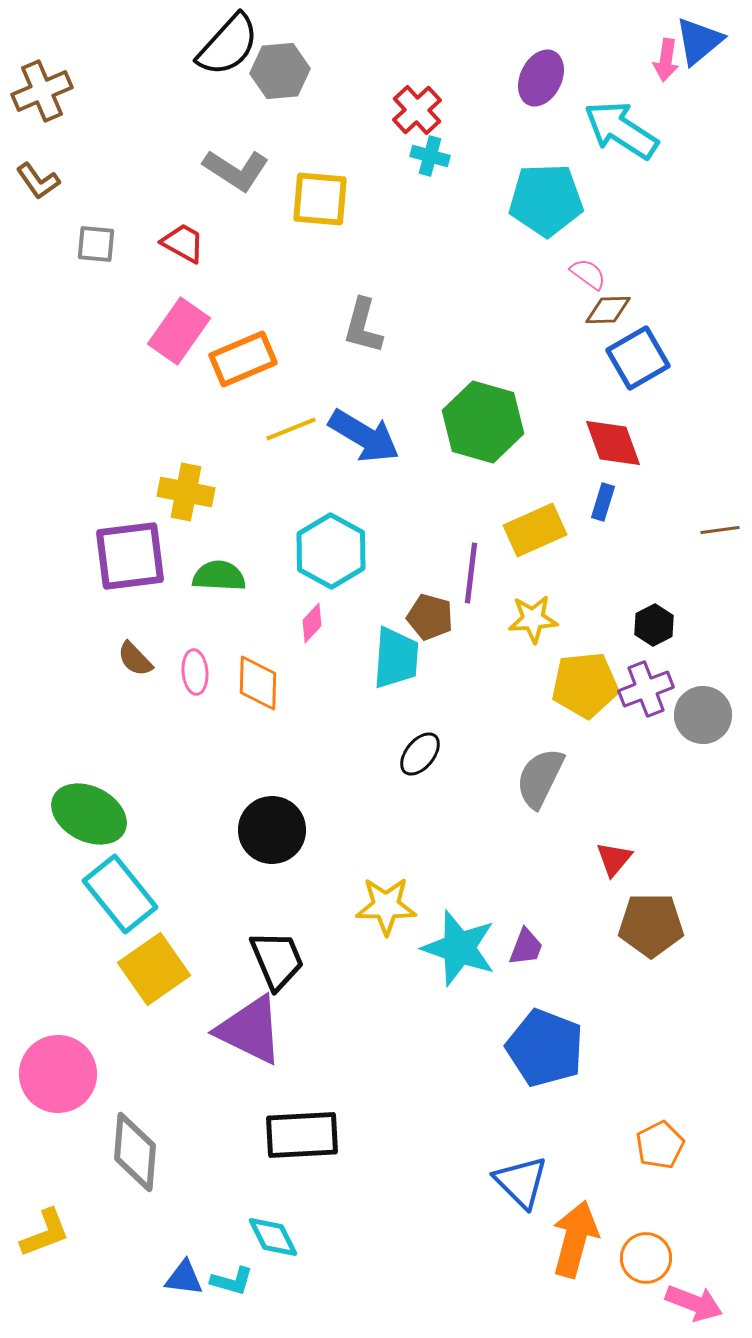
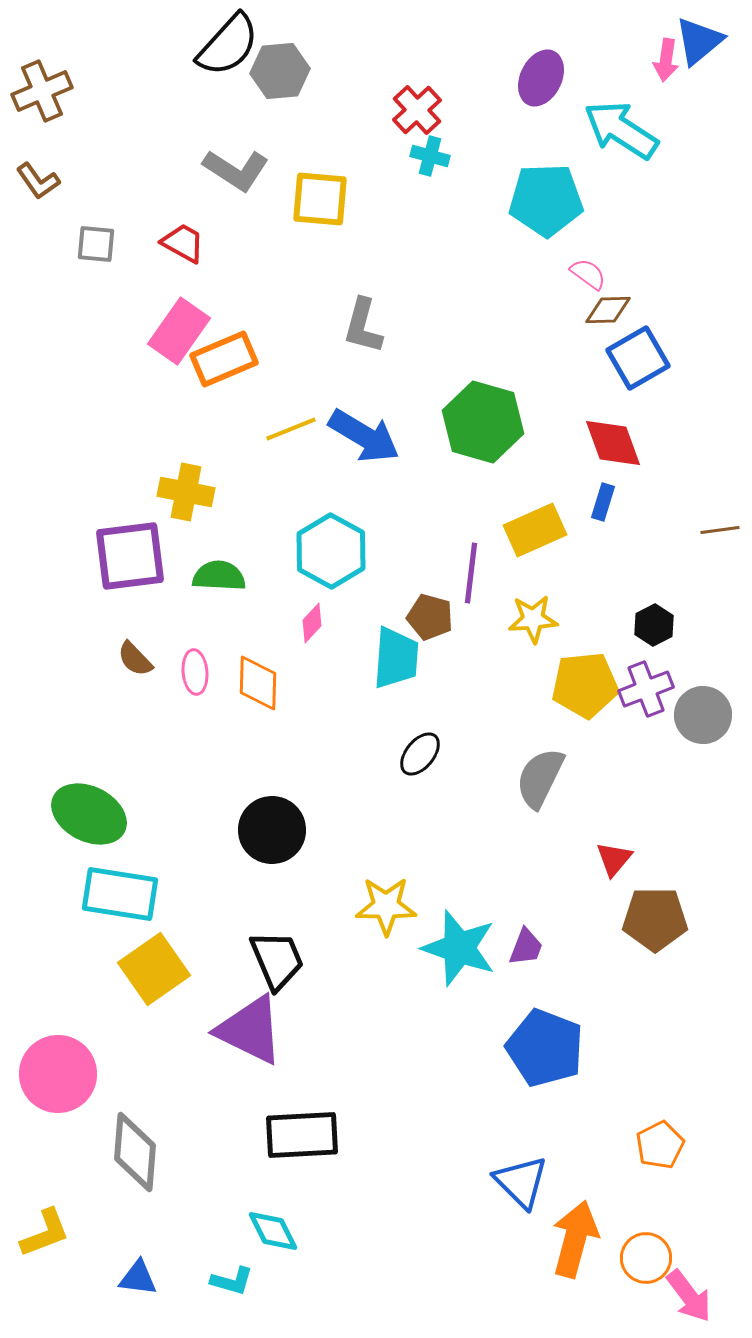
orange rectangle at (243, 359): moved 19 px left
cyan rectangle at (120, 894): rotated 42 degrees counterclockwise
brown pentagon at (651, 925): moved 4 px right, 6 px up
cyan diamond at (273, 1237): moved 6 px up
blue triangle at (184, 1278): moved 46 px left
pink arrow at (694, 1303): moved 5 px left, 7 px up; rotated 32 degrees clockwise
